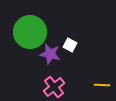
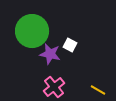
green circle: moved 2 px right, 1 px up
yellow line: moved 4 px left, 5 px down; rotated 28 degrees clockwise
